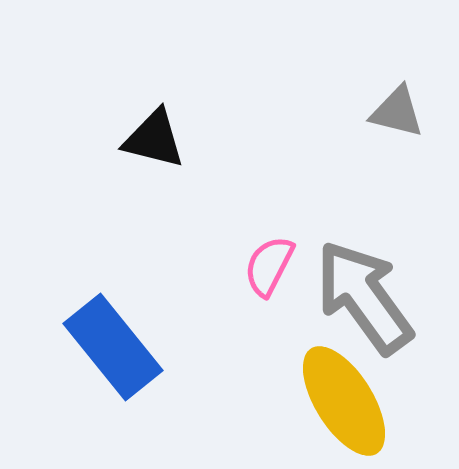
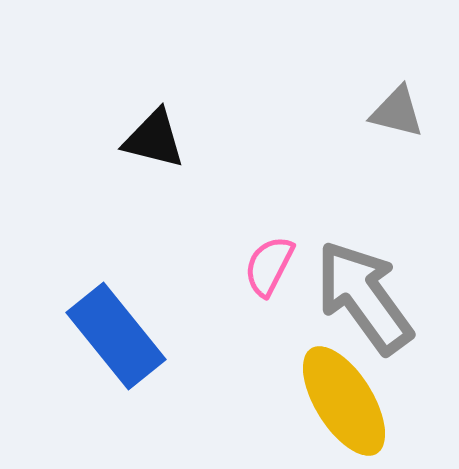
blue rectangle: moved 3 px right, 11 px up
